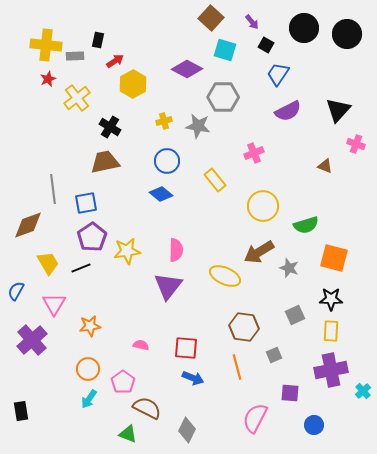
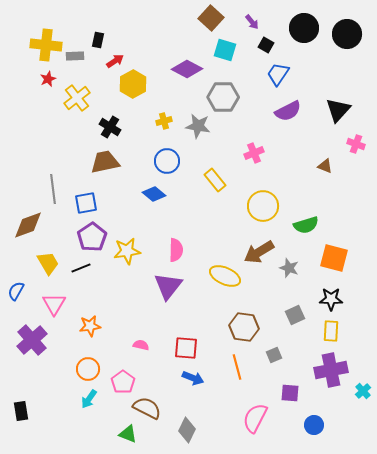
blue diamond at (161, 194): moved 7 px left
